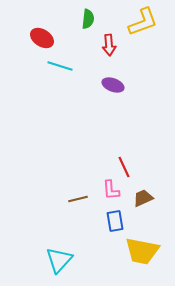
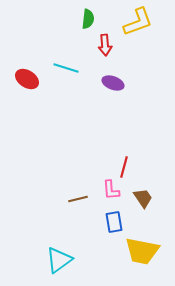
yellow L-shape: moved 5 px left
red ellipse: moved 15 px left, 41 px down
red arrow: moved 4 px left
cyan line: moved 6 px right, 2 px down
purple ellipse: moved 2 px up
red line: rotated 40 degrees clockwise
brown trapezoid: rotated 80 degrees clockwise
blue rectangle: moved 1 px left, 1 px down
cyan triangle: rotated 12 degrees clockwise
